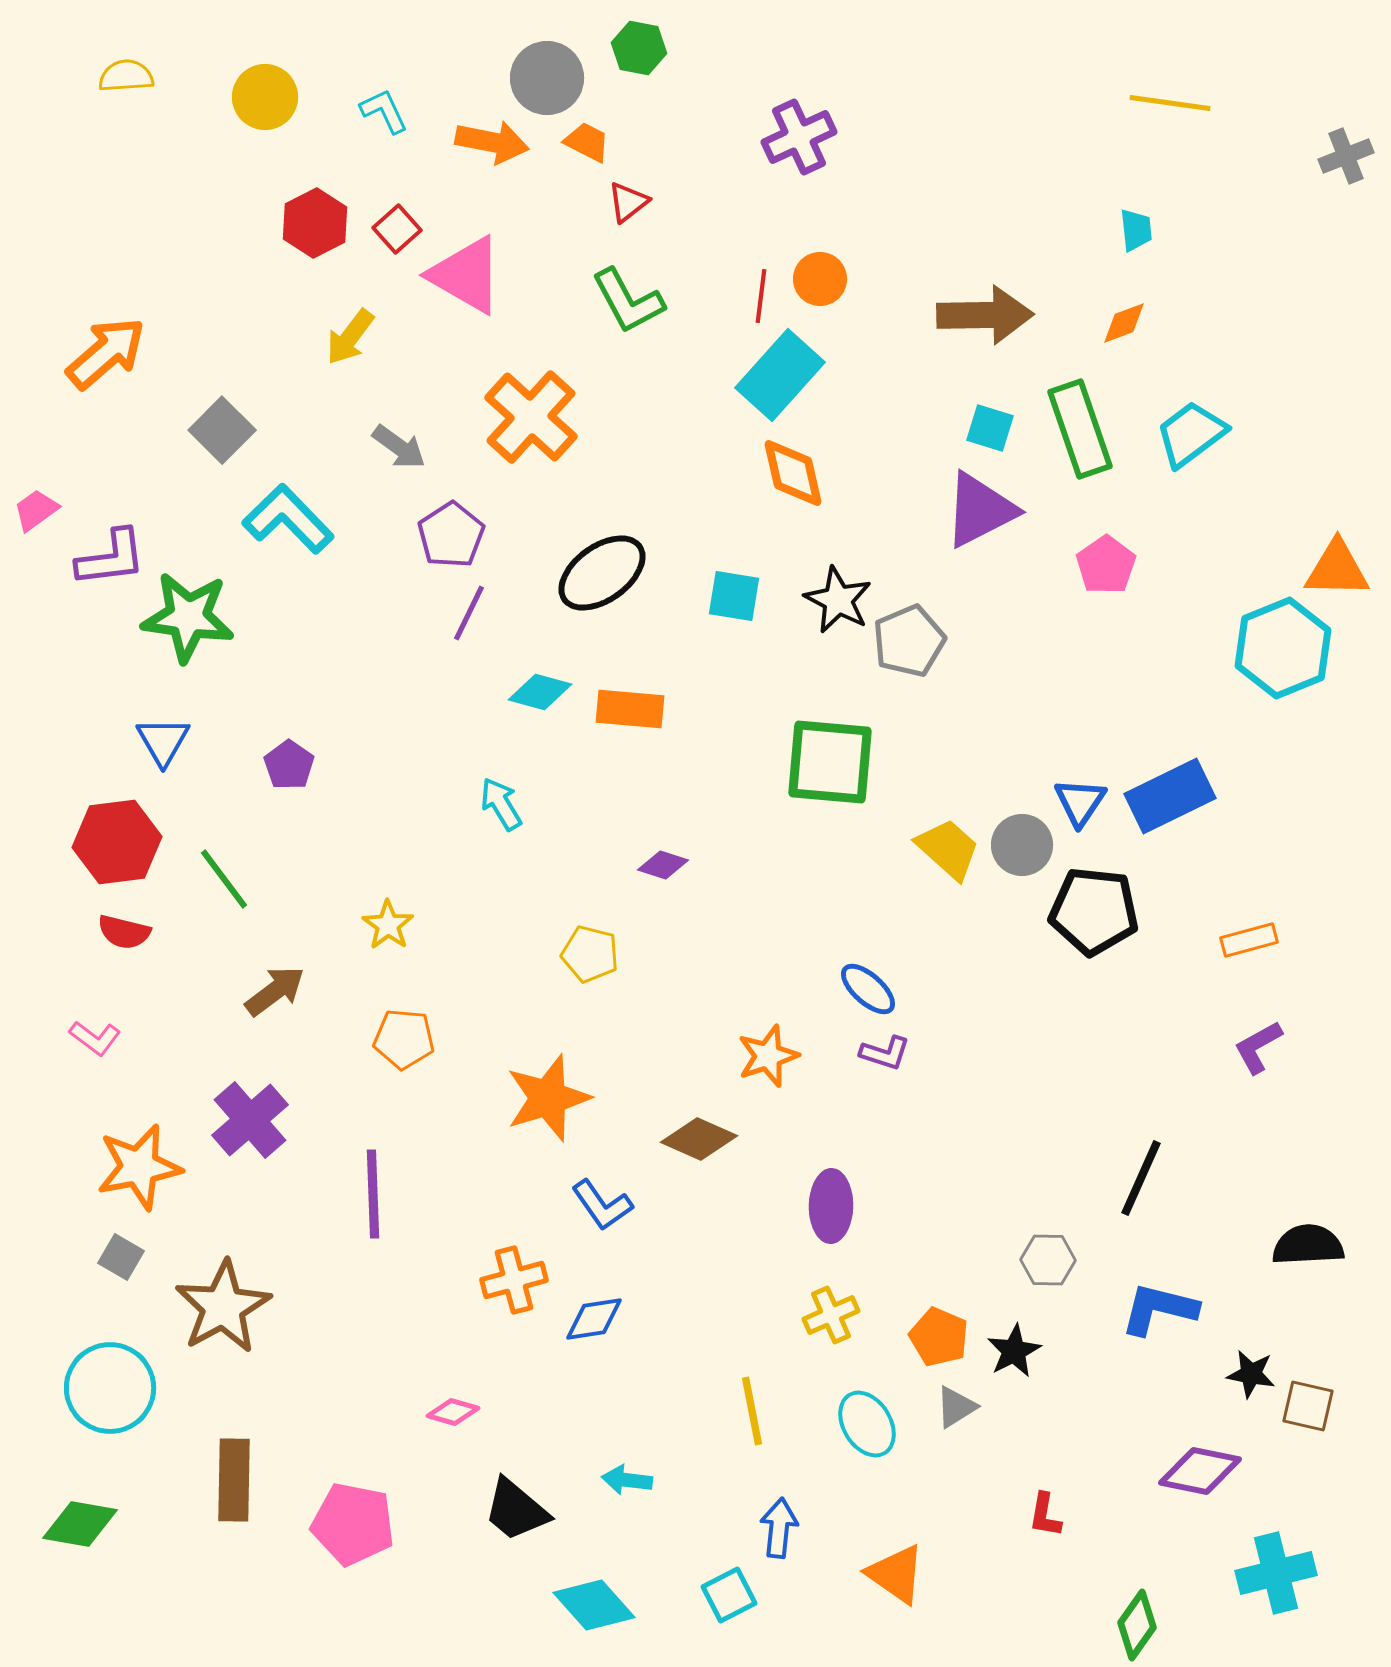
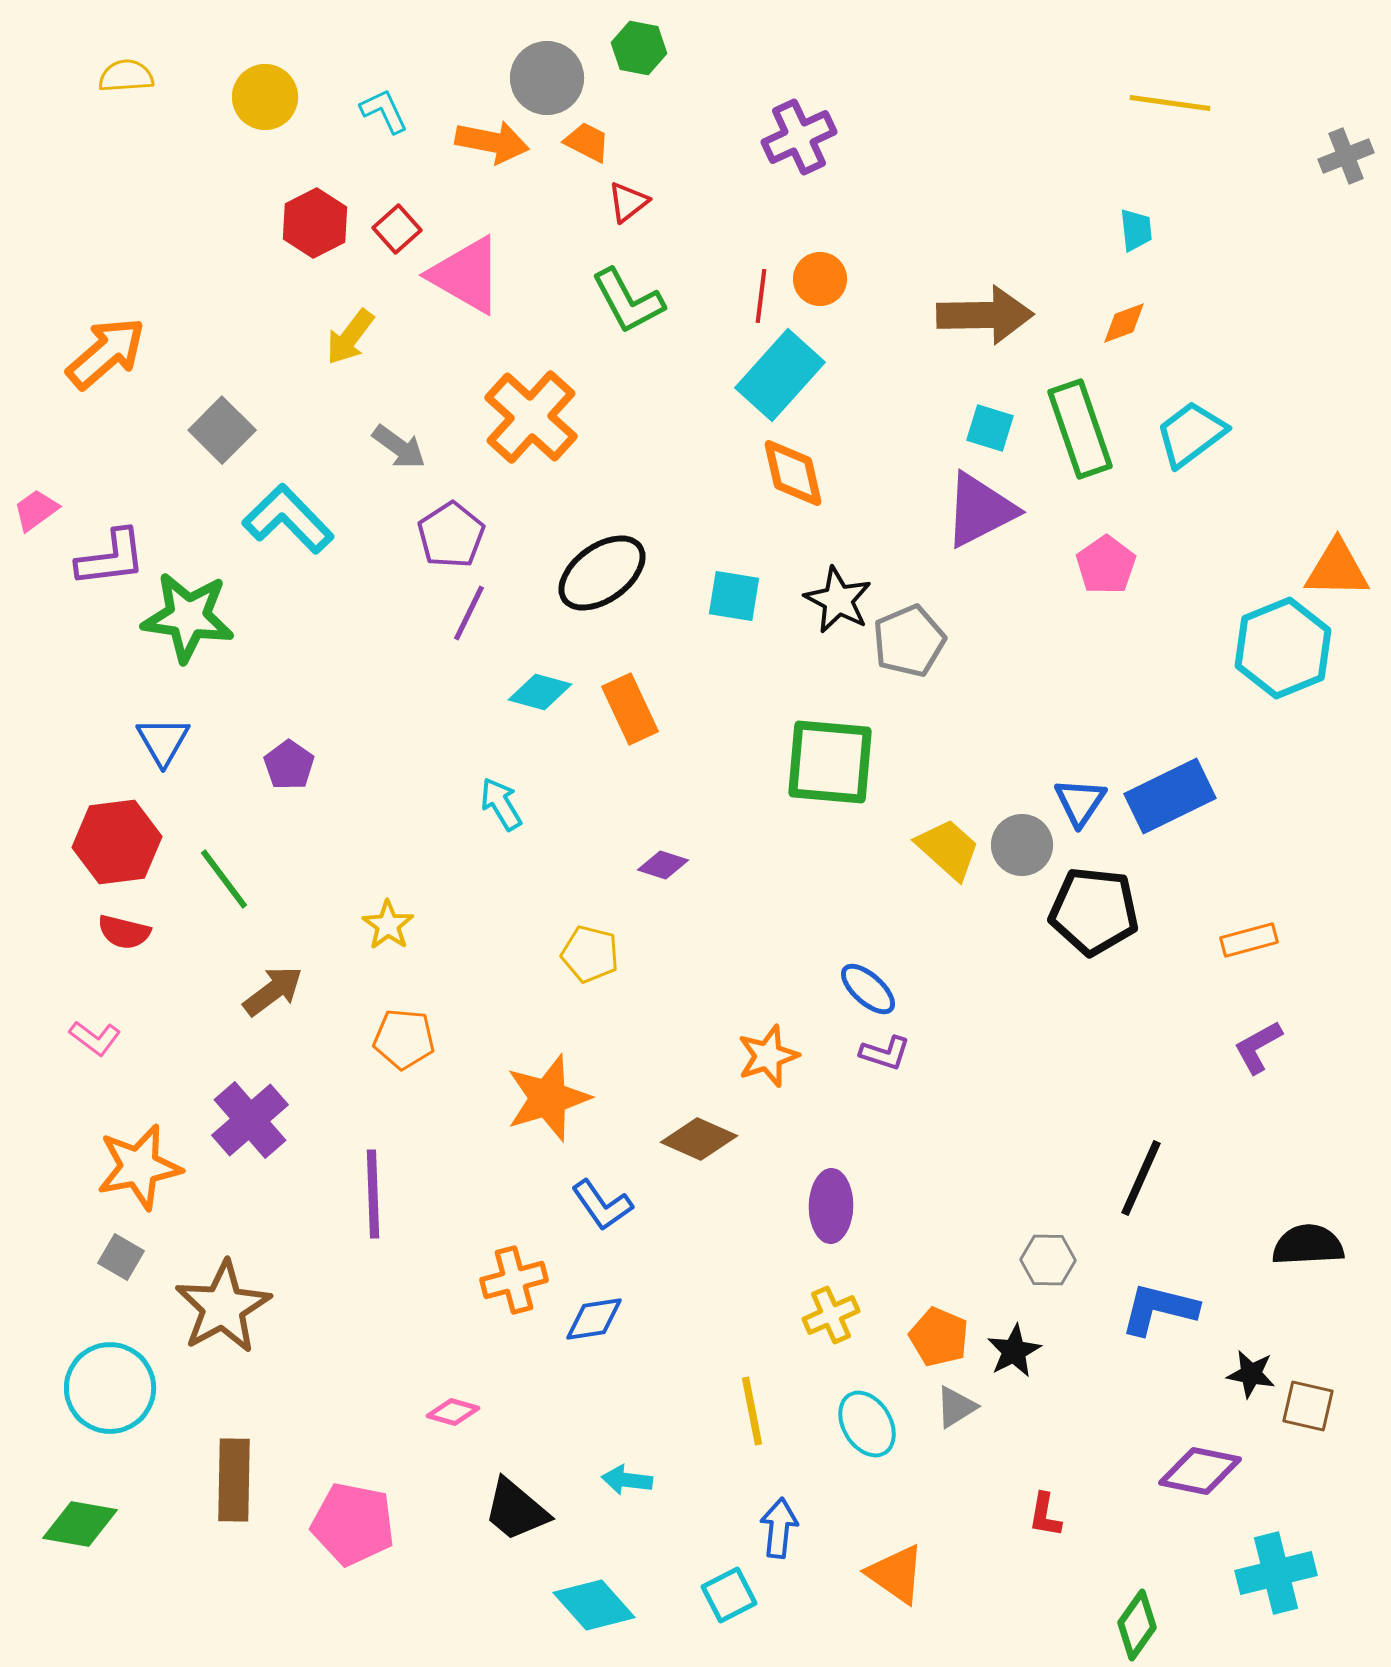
orange rectangle at (630, 709): rotated 60 degrees clockwise
brown arrow at (275, 991): moved 2 px left
